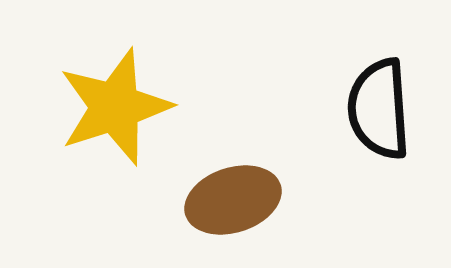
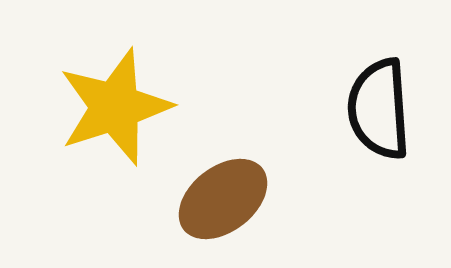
brown ellipse: moved 10 px left, 1 px up; rotated 20 degrees counterclockwise
